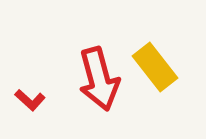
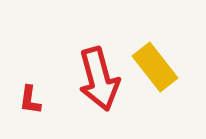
red L-shape: rotated 56 degrees clockwise
